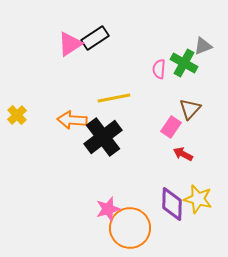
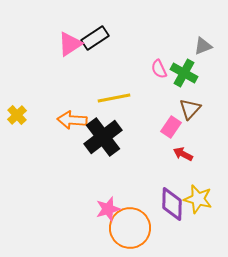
green cross: moved 10 px down
pink semicircle: rotated 30 degrees counterclockwise
